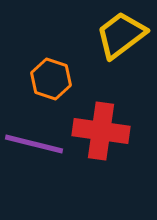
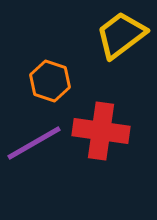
orange hexagon: moved 1 px left, 2 px down
purple line: moved 1 px up; rotated 44 degrees counterclockwise
